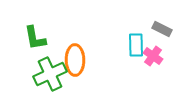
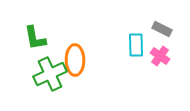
pink cross: moved 7 px right
